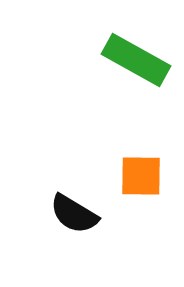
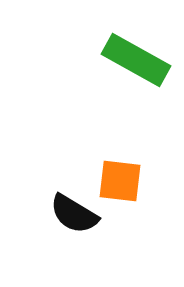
orange square: moved 21 px left, 5 px down; rotated 6 degrees clockwise
